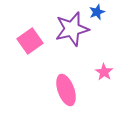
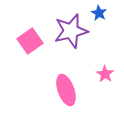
blue star: moved 2 px right, 1 px down; rotated 21 degrees counterclockwise
purple star: moved 1 px left, 2 px down
pink star: moved 1 px right, 2 px down
